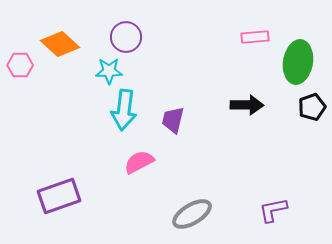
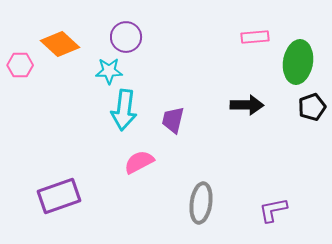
gray ellipse: moved 9 px right, 11 px up; rotated 51 degrees counterclockwise
